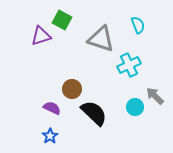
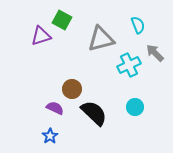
gray triangle: rotated 32 degrees counterclockwise
gray arrow: moved 43 px up
purple semicircle: moved 3 px right
